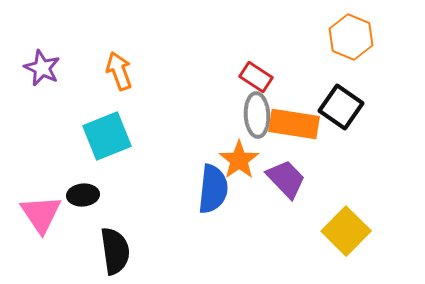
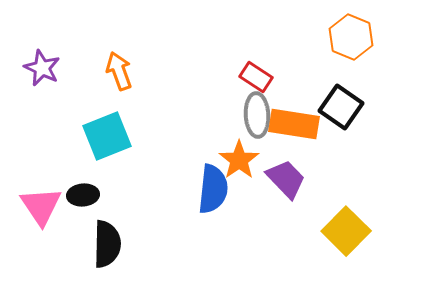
pink triangle: moved 8 px up
black semicircle: moved 8 px left, 7 px up; rotated 9 degrees clockwise
